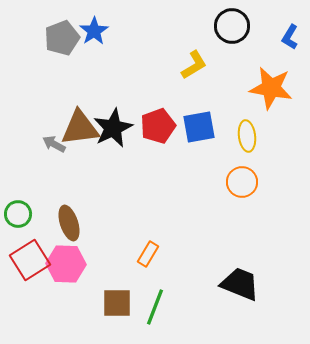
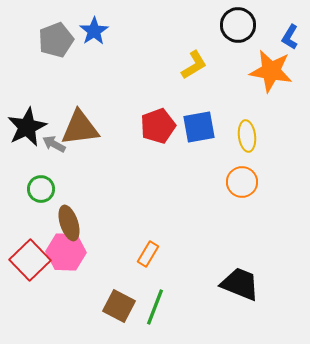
black circle: moved 6 px right, 1 px up
gray pentagon: moved 6 px left, 2 px down
orange star: moved 17 px up
black star: moved 86 px left, 1 px up
green circle: moved 23 px right, 25 px up
red square: rotated 12 degrees counterclockwise
pink hexagon: moved 12 px up
brown square: moved 2 px right, 3 px down; rotated 28 degrees clockwise
